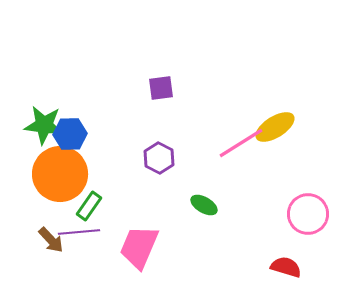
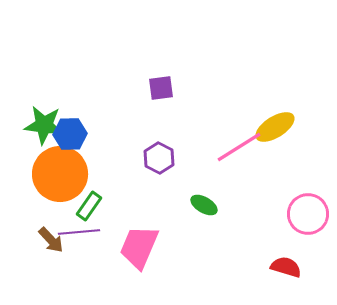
pink line: moved 2 px left, 4 px down
